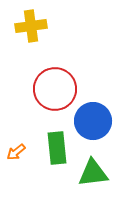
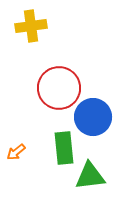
red circle: moved 4 px right, 1 px up
blue circle: moved 4 px up
green rectangle: moved 7 px right
green triangle: moved 3 px left, 3 px down
